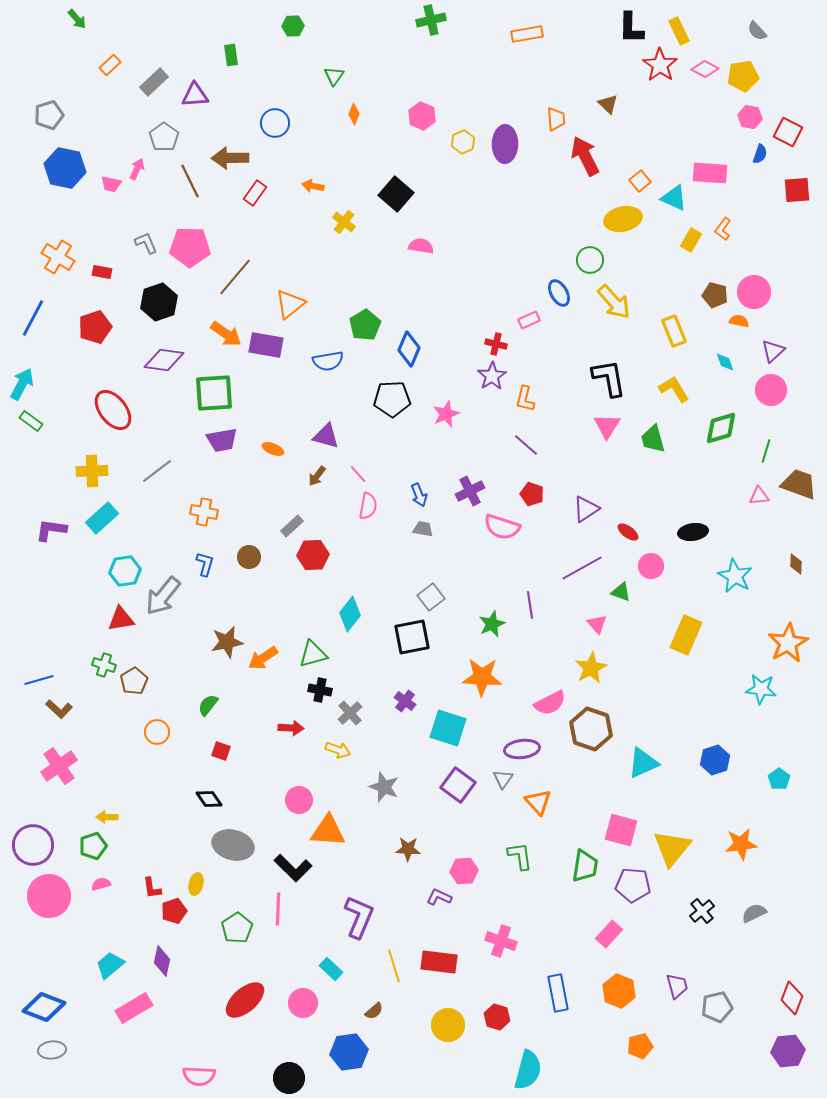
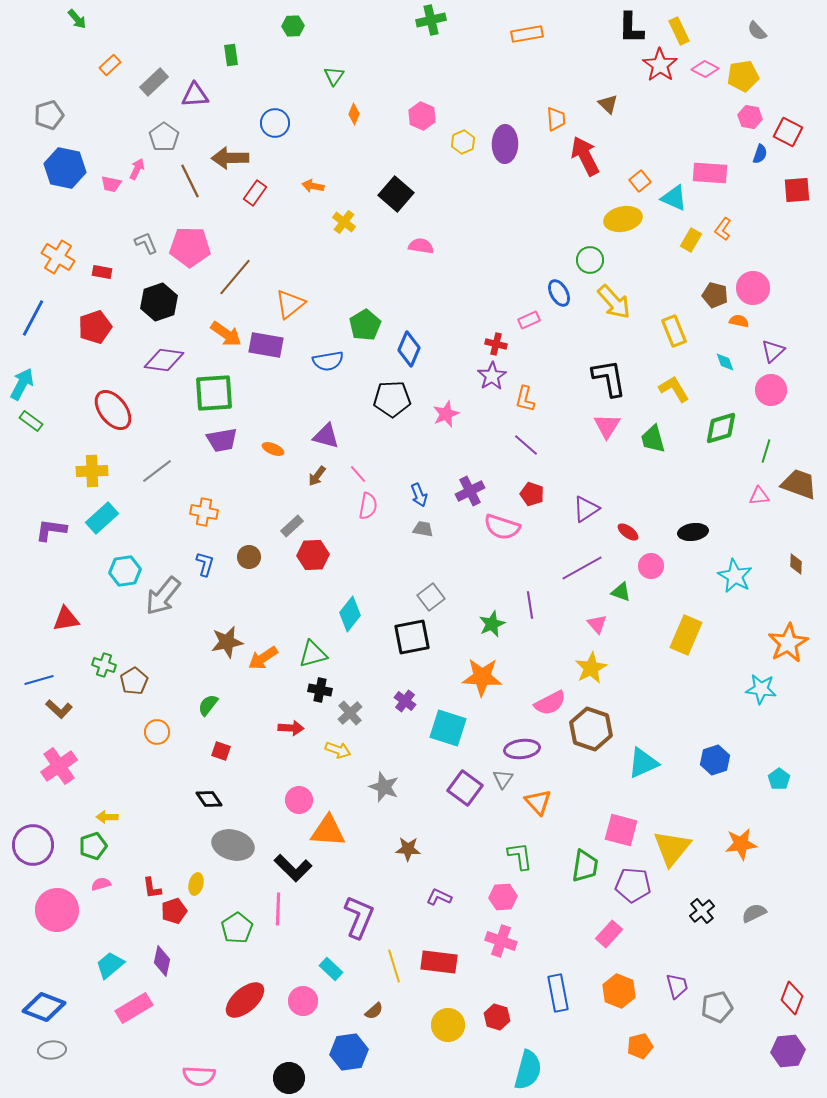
pink circle at (754, 292): moved 1 px left, 4 px up
red triangle at (121, 619): moved 55 px left
purple square at (458, 785): moved 7 px right, 3 px down
pink hexagon at (464, 871): moved 39 px right, 26 px down
pink circle at (49, 896): moved 8 px right, 14 px down
pink circle at (303, 1003): moved 2 px up
